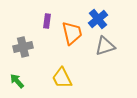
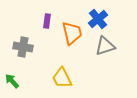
gray cross: rotated 24 degrees clockwise
green arrow: moved 5 px left
